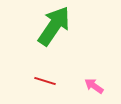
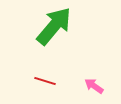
green arrow: rotated 6 degrees clockwise
